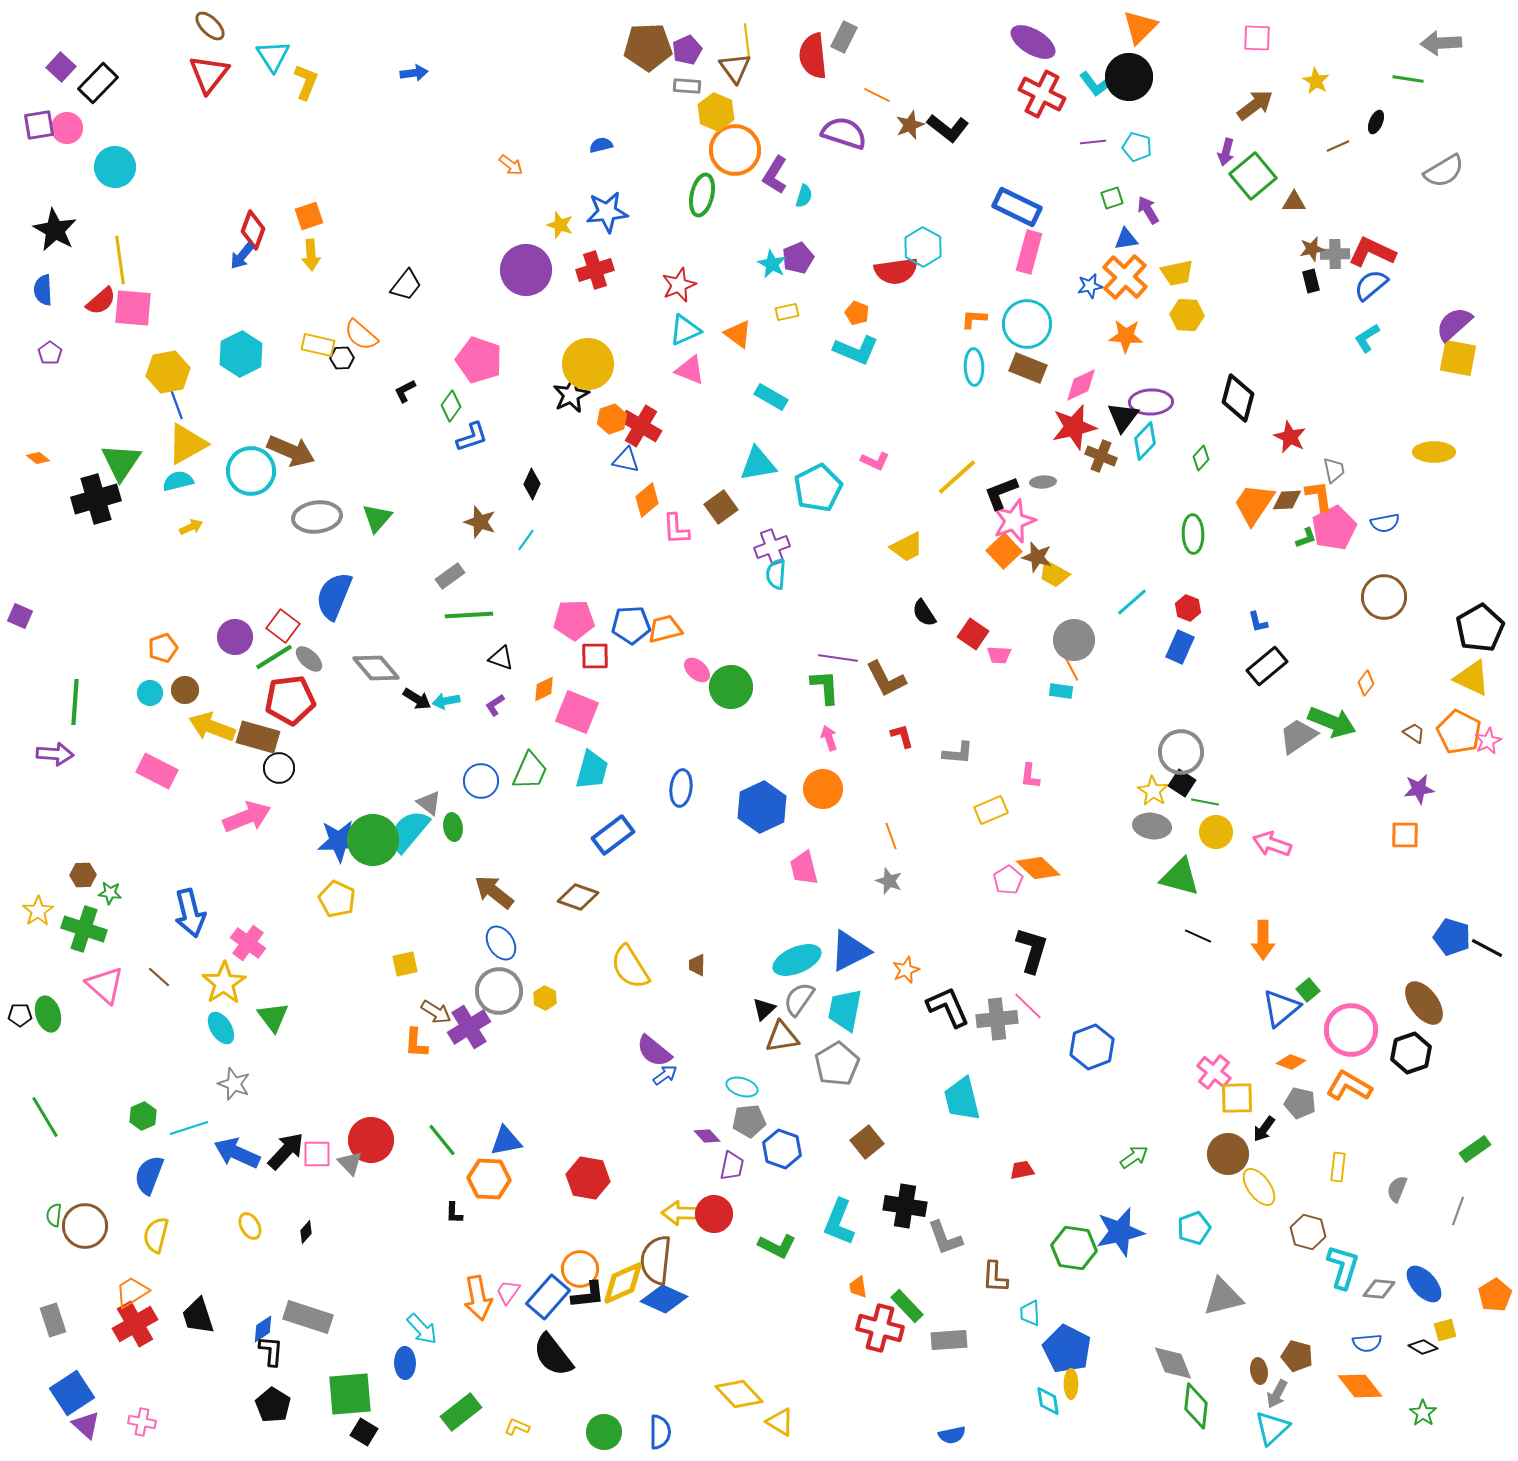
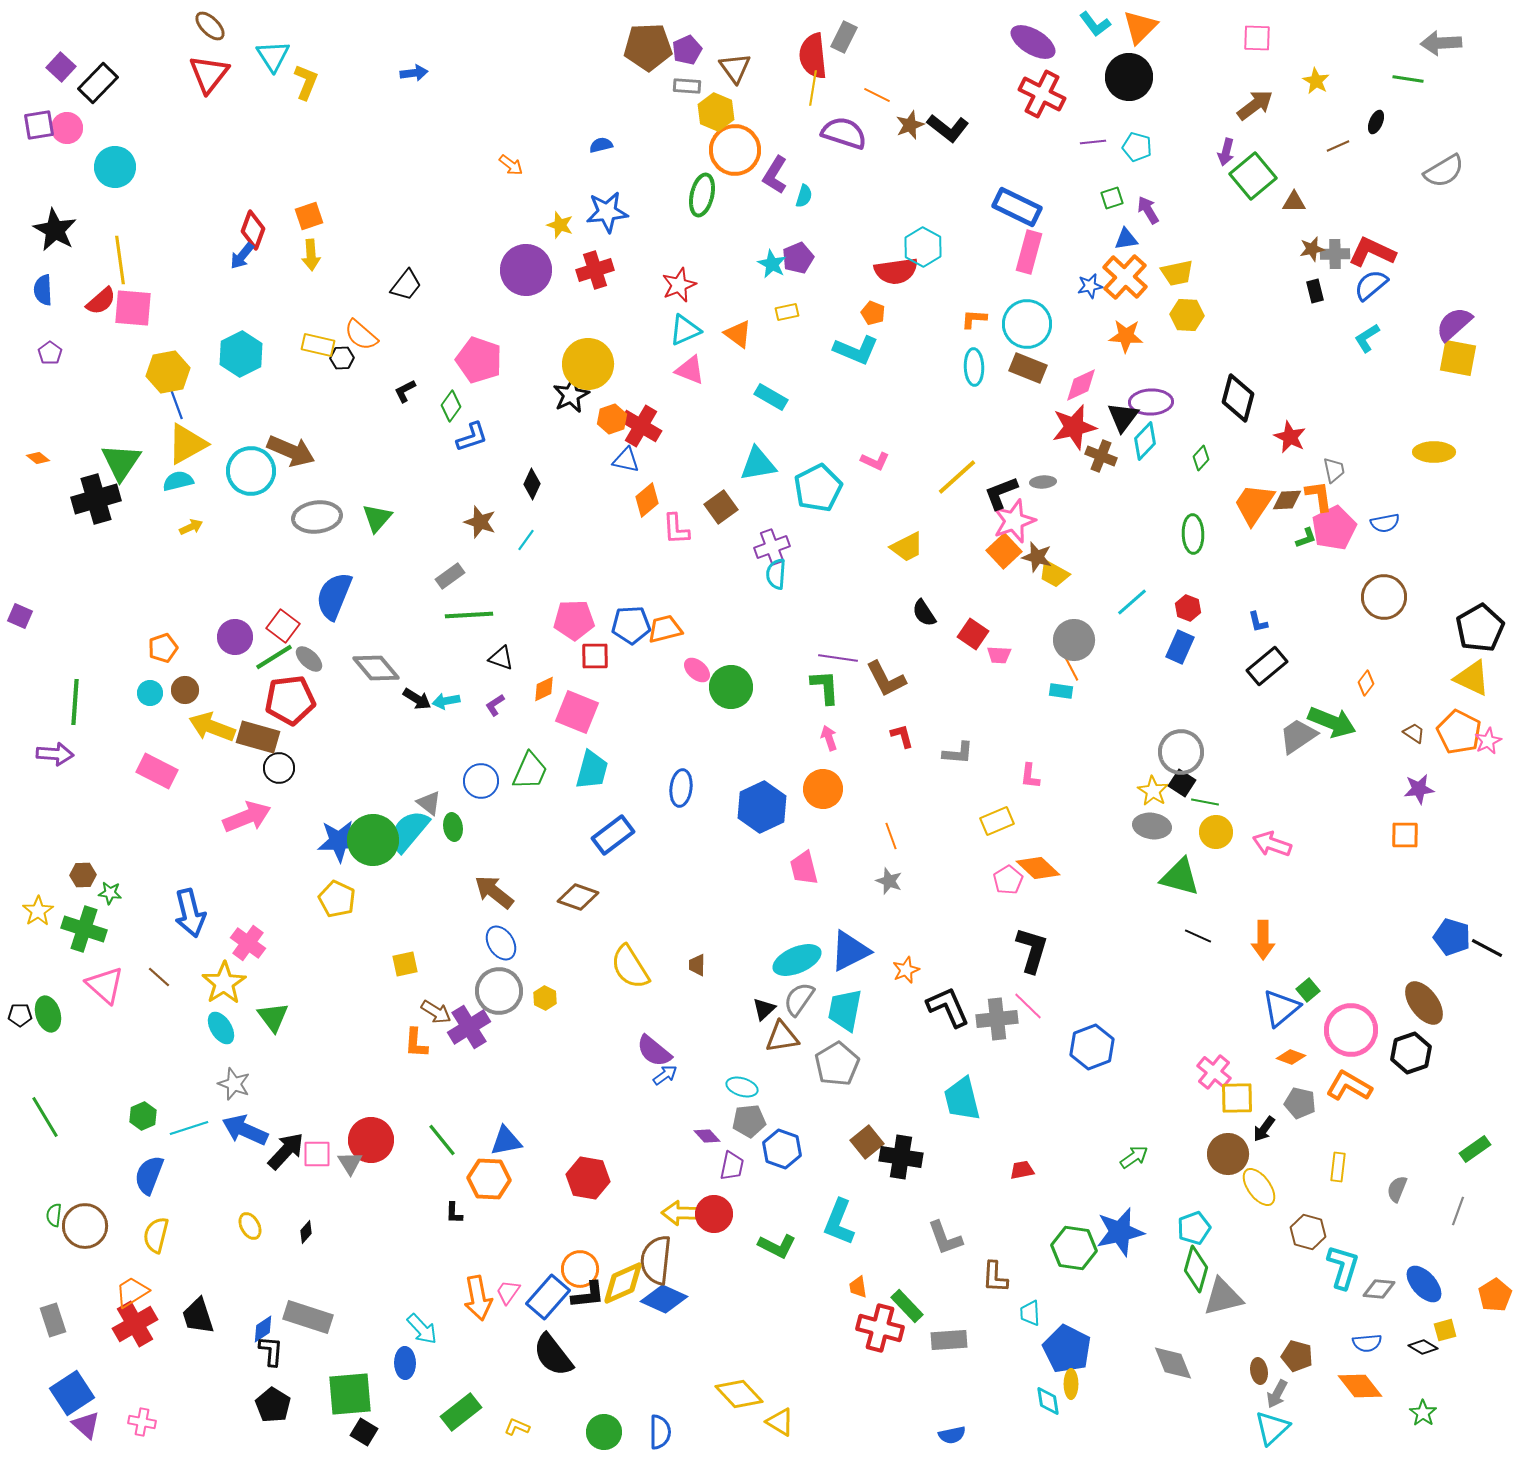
yellow line at (747, 41): moved 66 px right, 47 px down; rotated 16 degrees clockwise
cyan L-shape at (1095, 84): moved 60 px up
black rectangle at (1311, 281): moved 4 px right, 10 px down
orange pentagon at (857, 313): moved 16 px right
yellow rectangle at (991, 810): moved 6 px right, 11 px down
orange diamond at (1291, 1062): moved 5 px up
blue arrow at (237, 1153): moved 8 px right, 23 px up
gray triangle at (350, 1163): rotated 12 degrees clockwise
black cross at (905, 1206): moved 4 px left, 49 px up
green diamond at (1196, 1406): moved 137 px up; rotated 9 degrees clockwise
